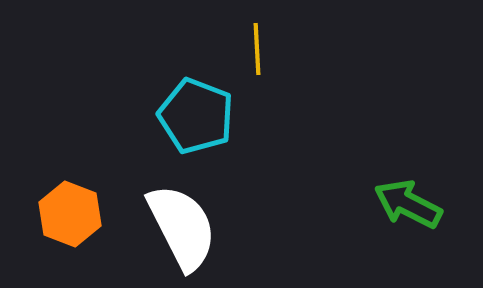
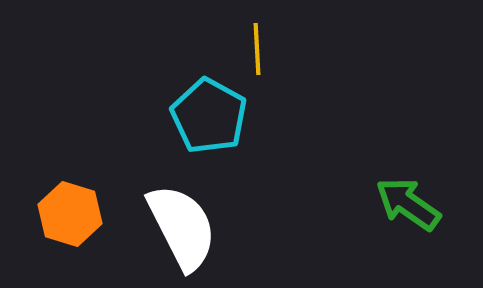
cyan pentagon: moved 13 px right; rotated 8 degrees clockwise
green arrow: rotated 8 degrees clockwise
orange hexagon: rotated 4 degrees counterclockwise
